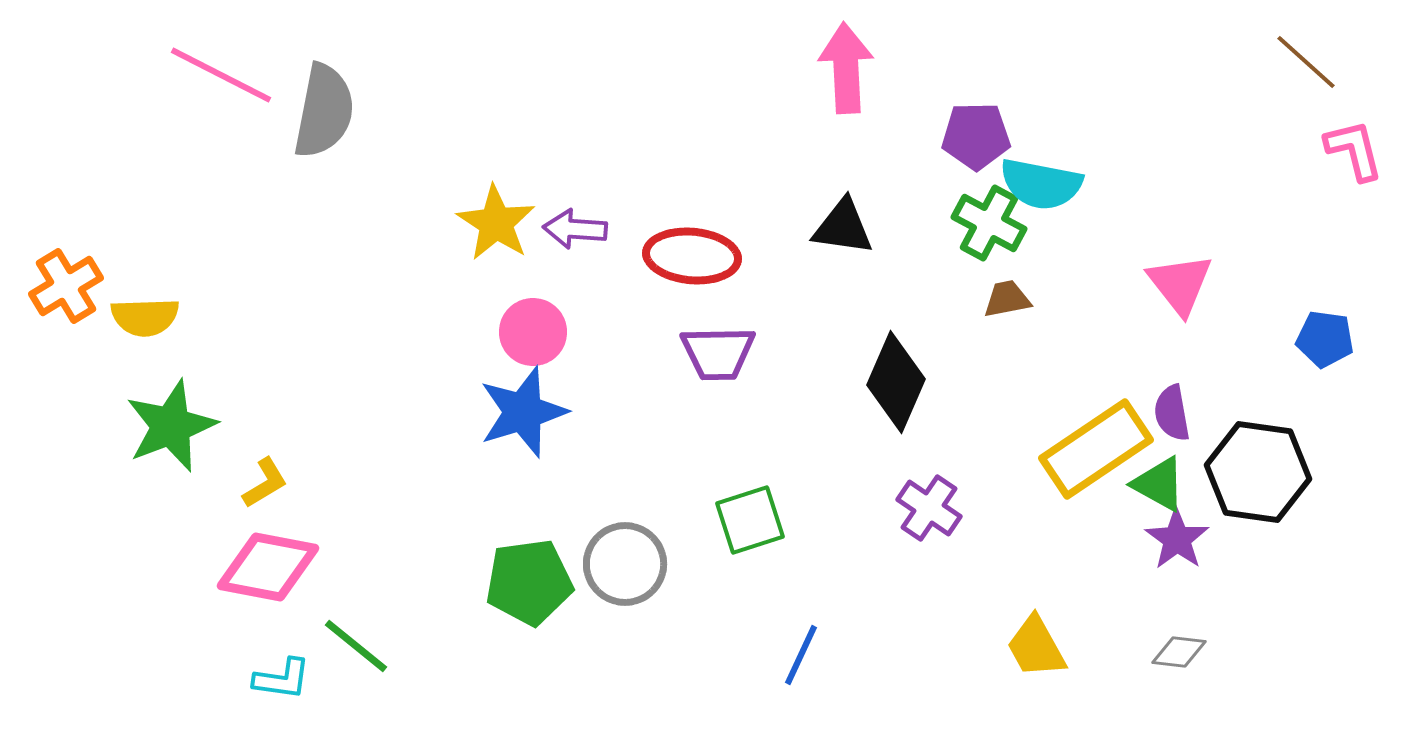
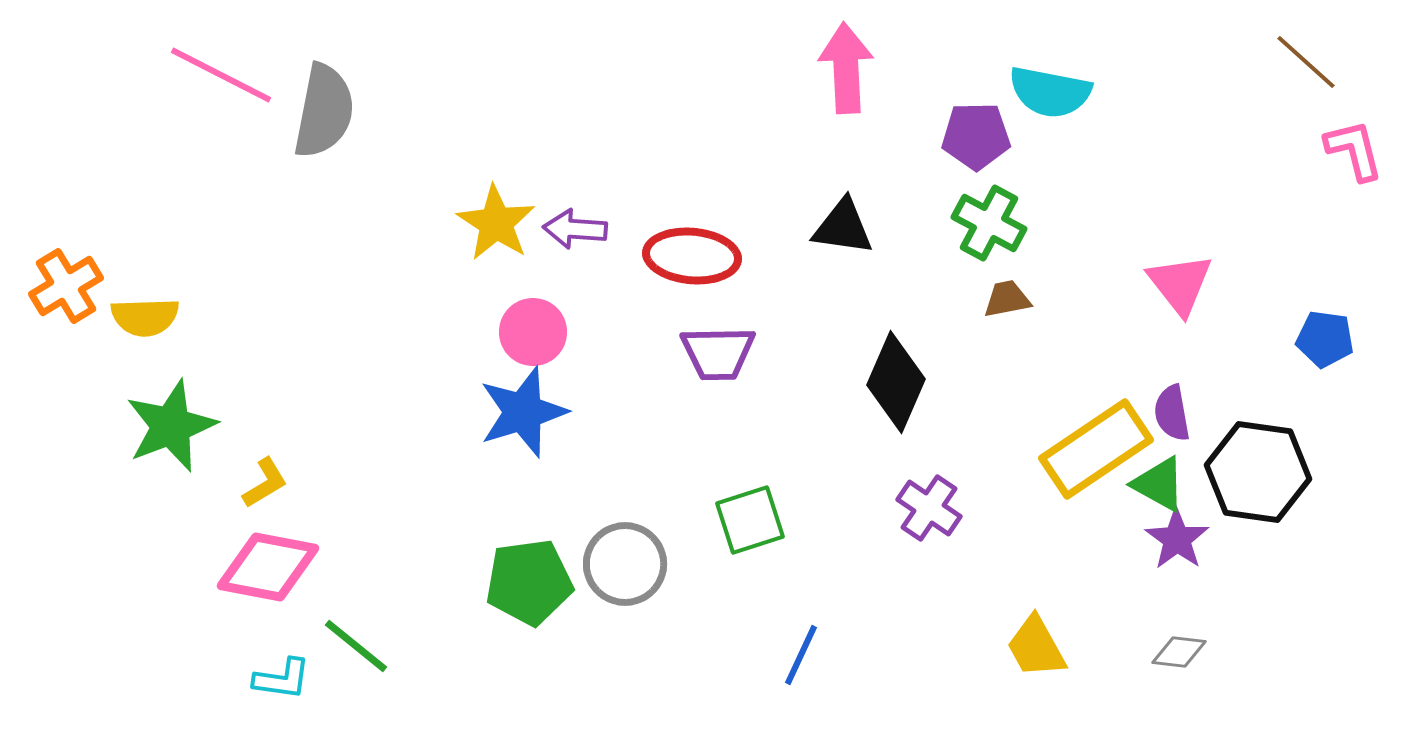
cyan semicircle: moved 9 px right, 92 px up
